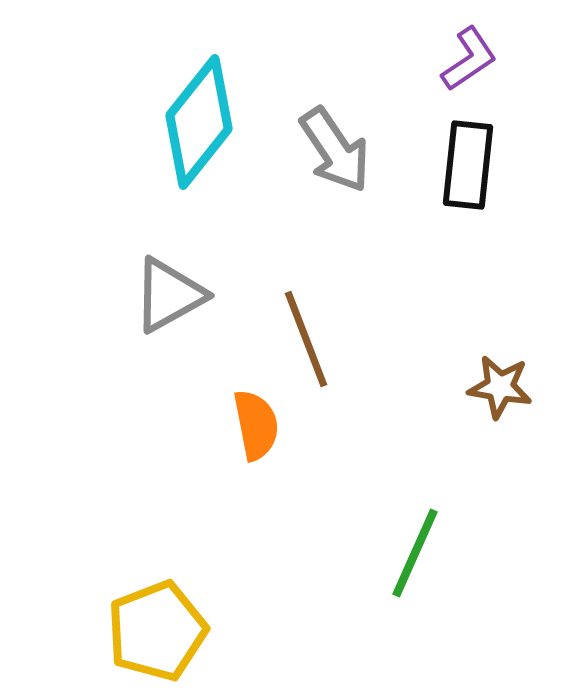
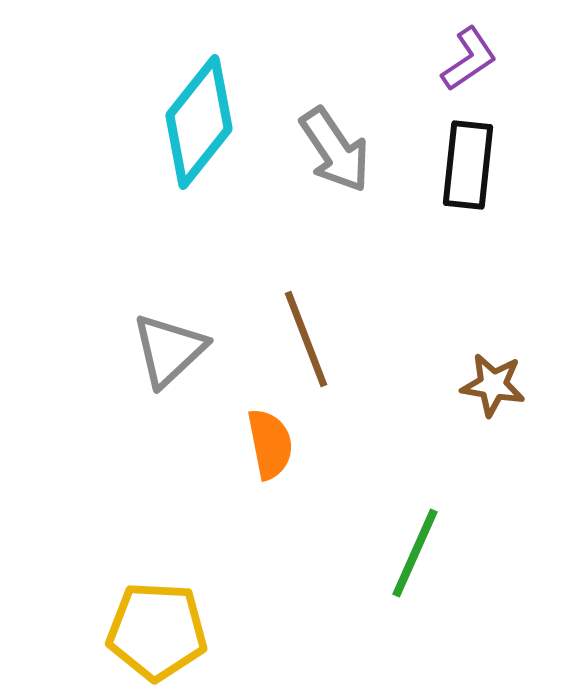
gray triangle: moved 55 px down; rotated 14 degrees counterclockwise
brown star: moved 7 px left, 2 px up
orange semicircle: moved 14 px right, 19 px down
yellow pentagon: rotated 24 degrees clockwise
